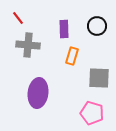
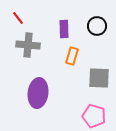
pink pentagon: moved 2 px right, 3 px down
